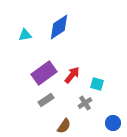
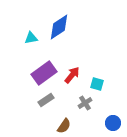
cyan triangle: moved 6 px right, 3 px down
